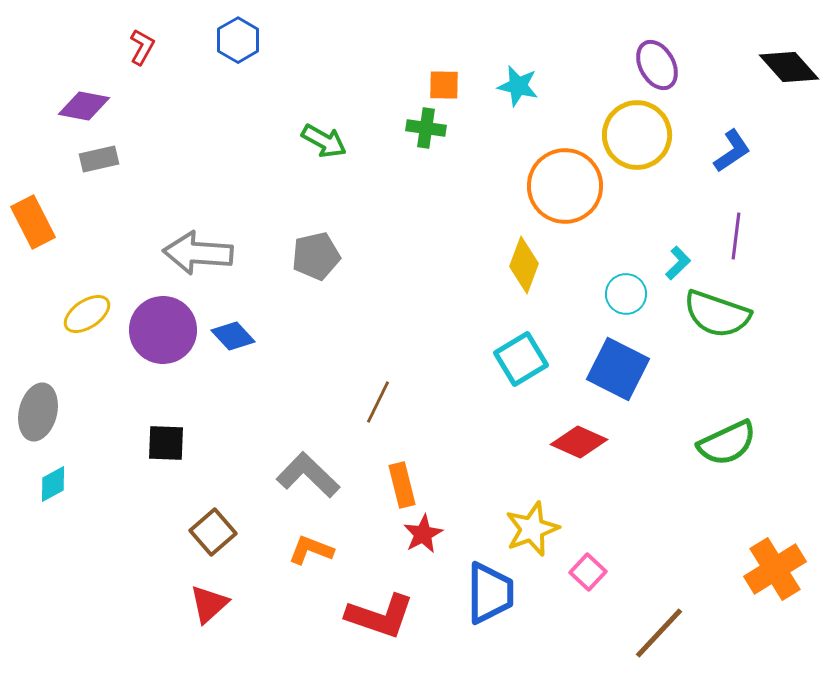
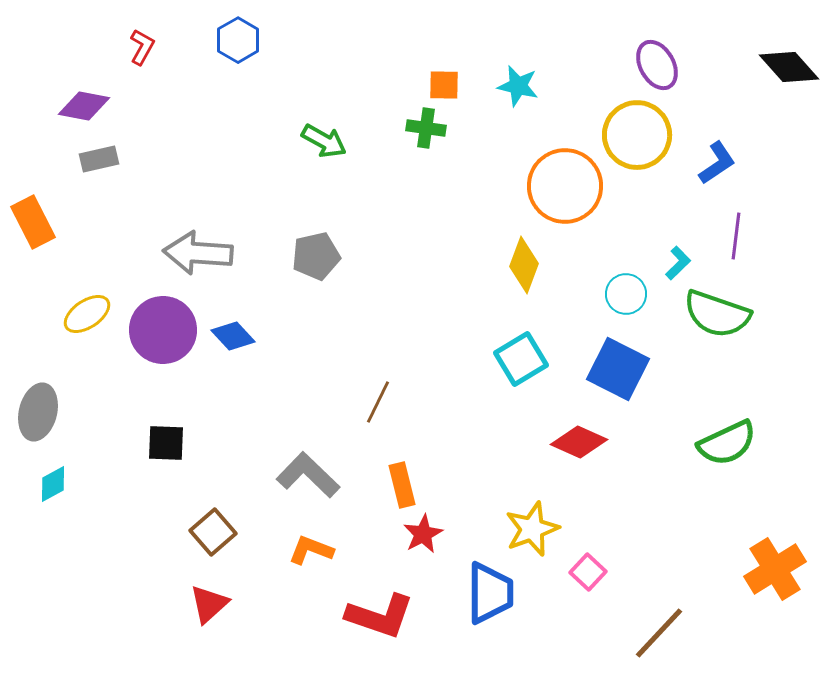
blue L-shape at (732, 151): moved 15 px left, 12 px down
